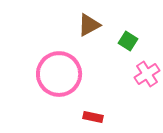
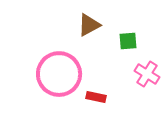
green square: rotated 36 degrees counterclockwise
pink cross: rotated 25 degrees counterclockwise
red rectangle: moved 3 px right, 20 px up
